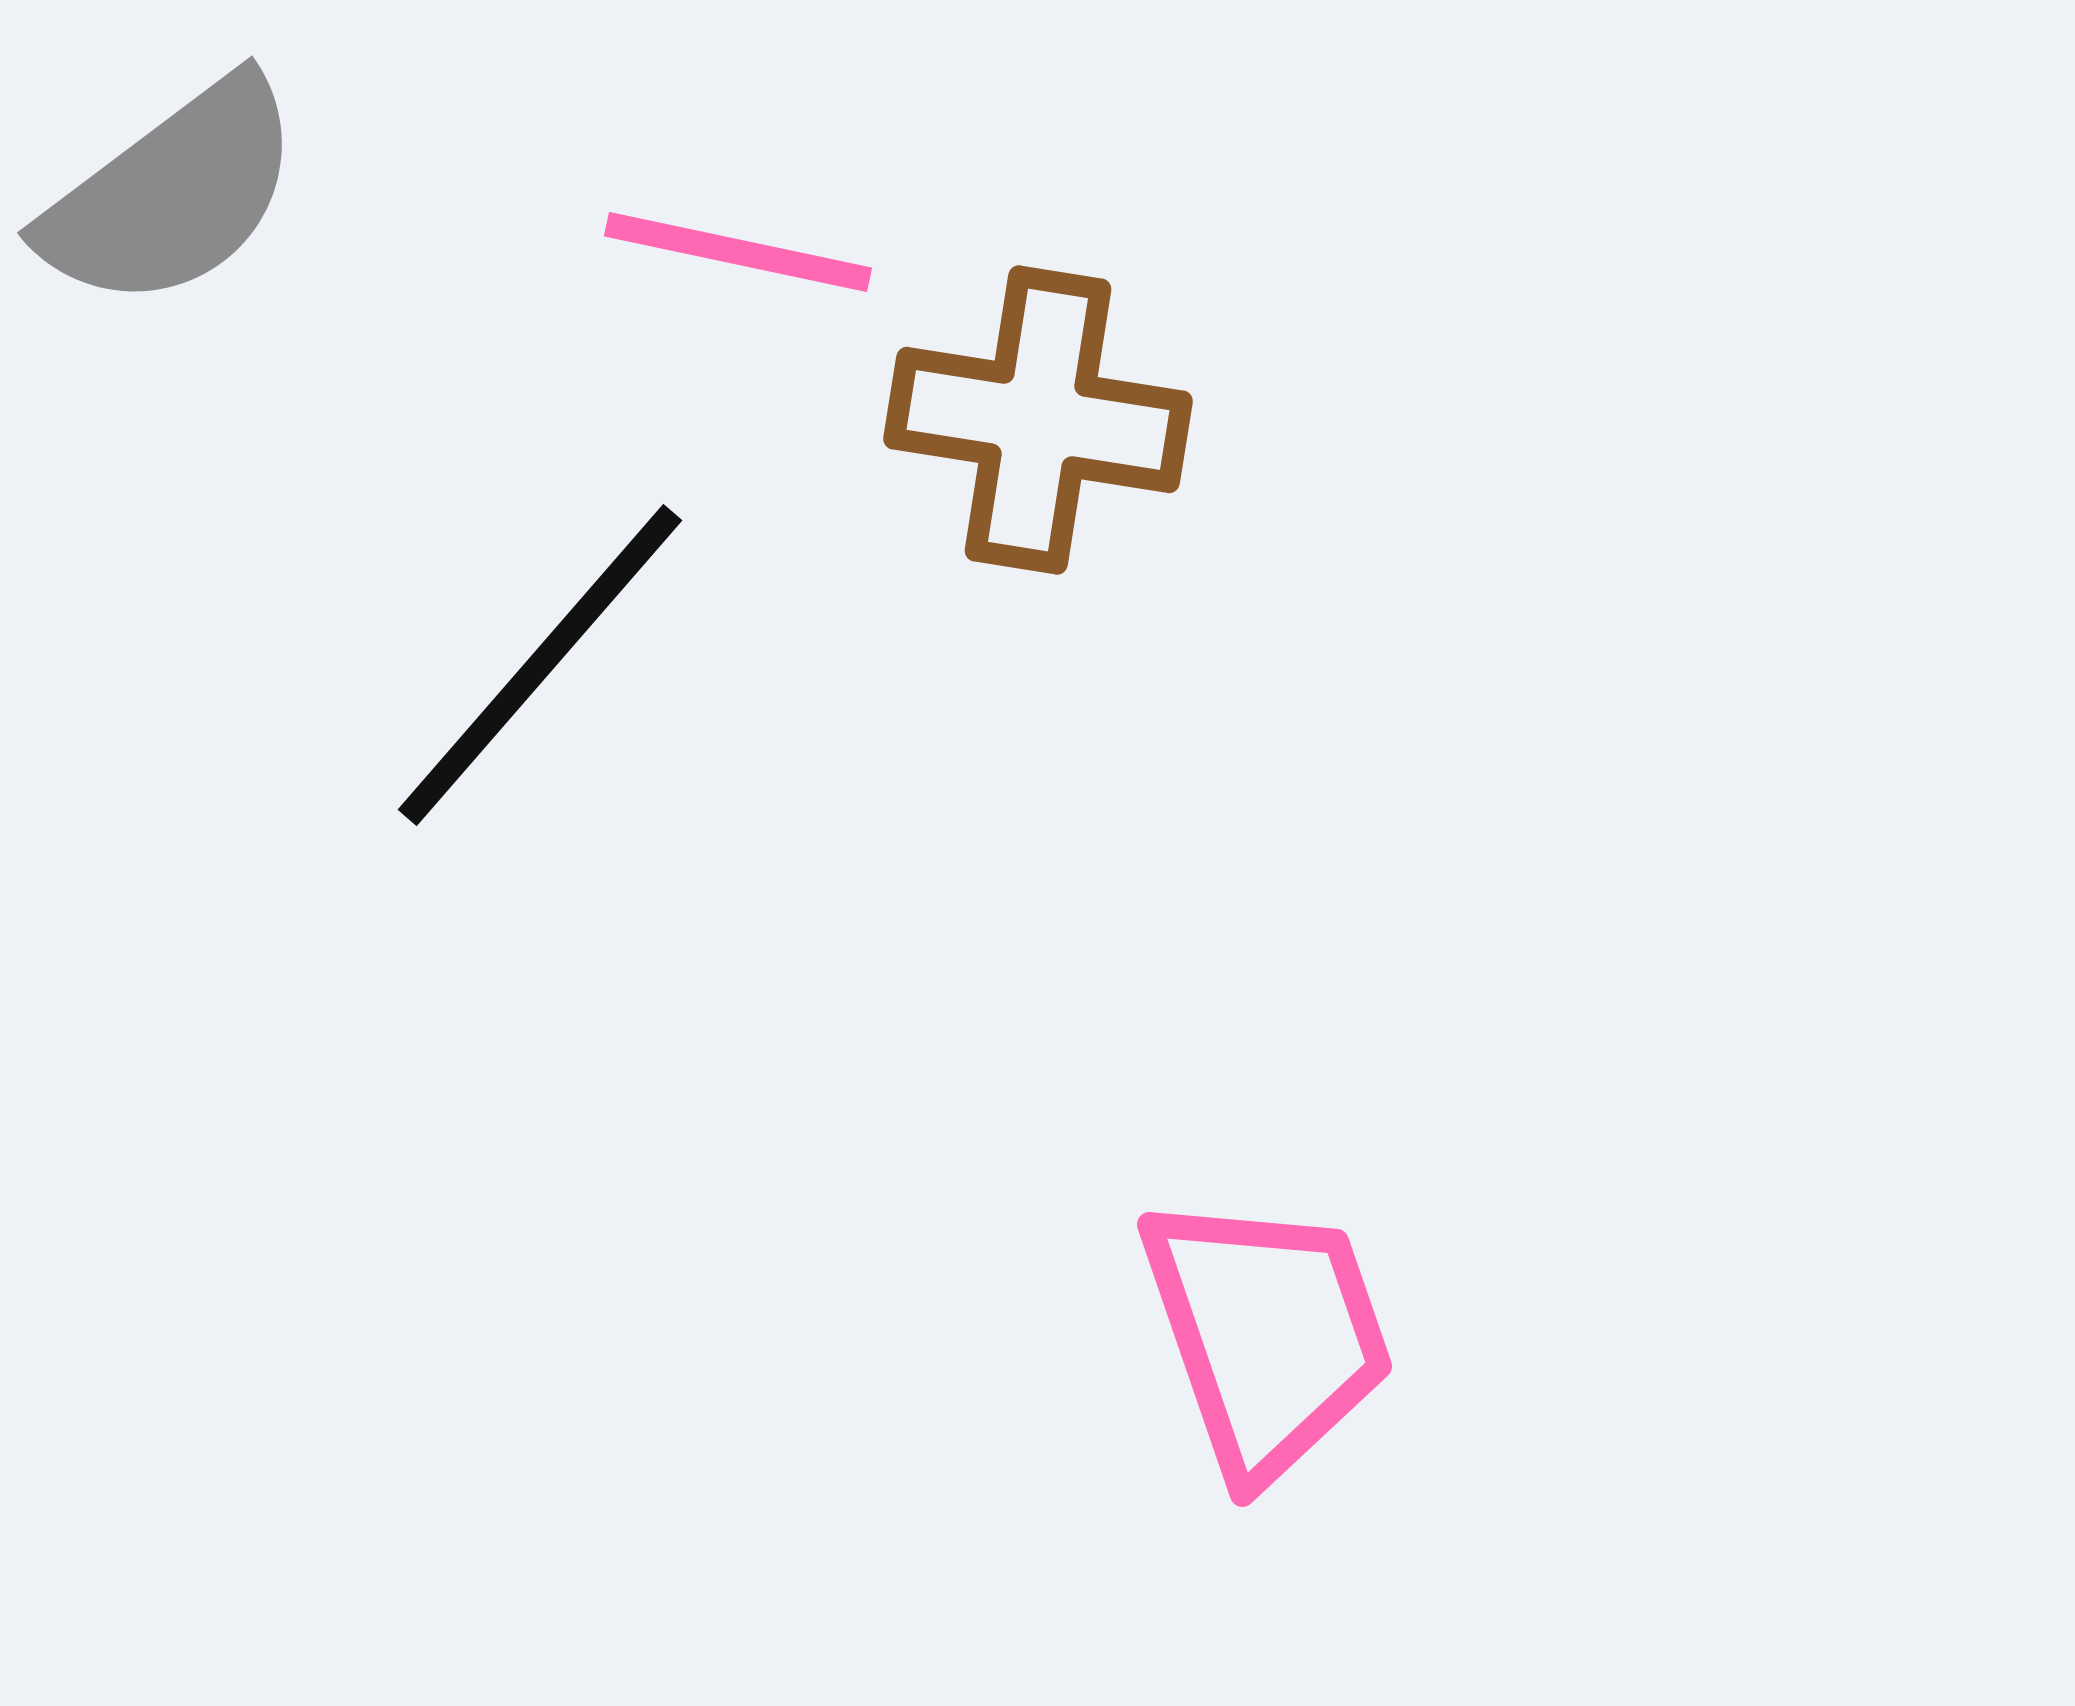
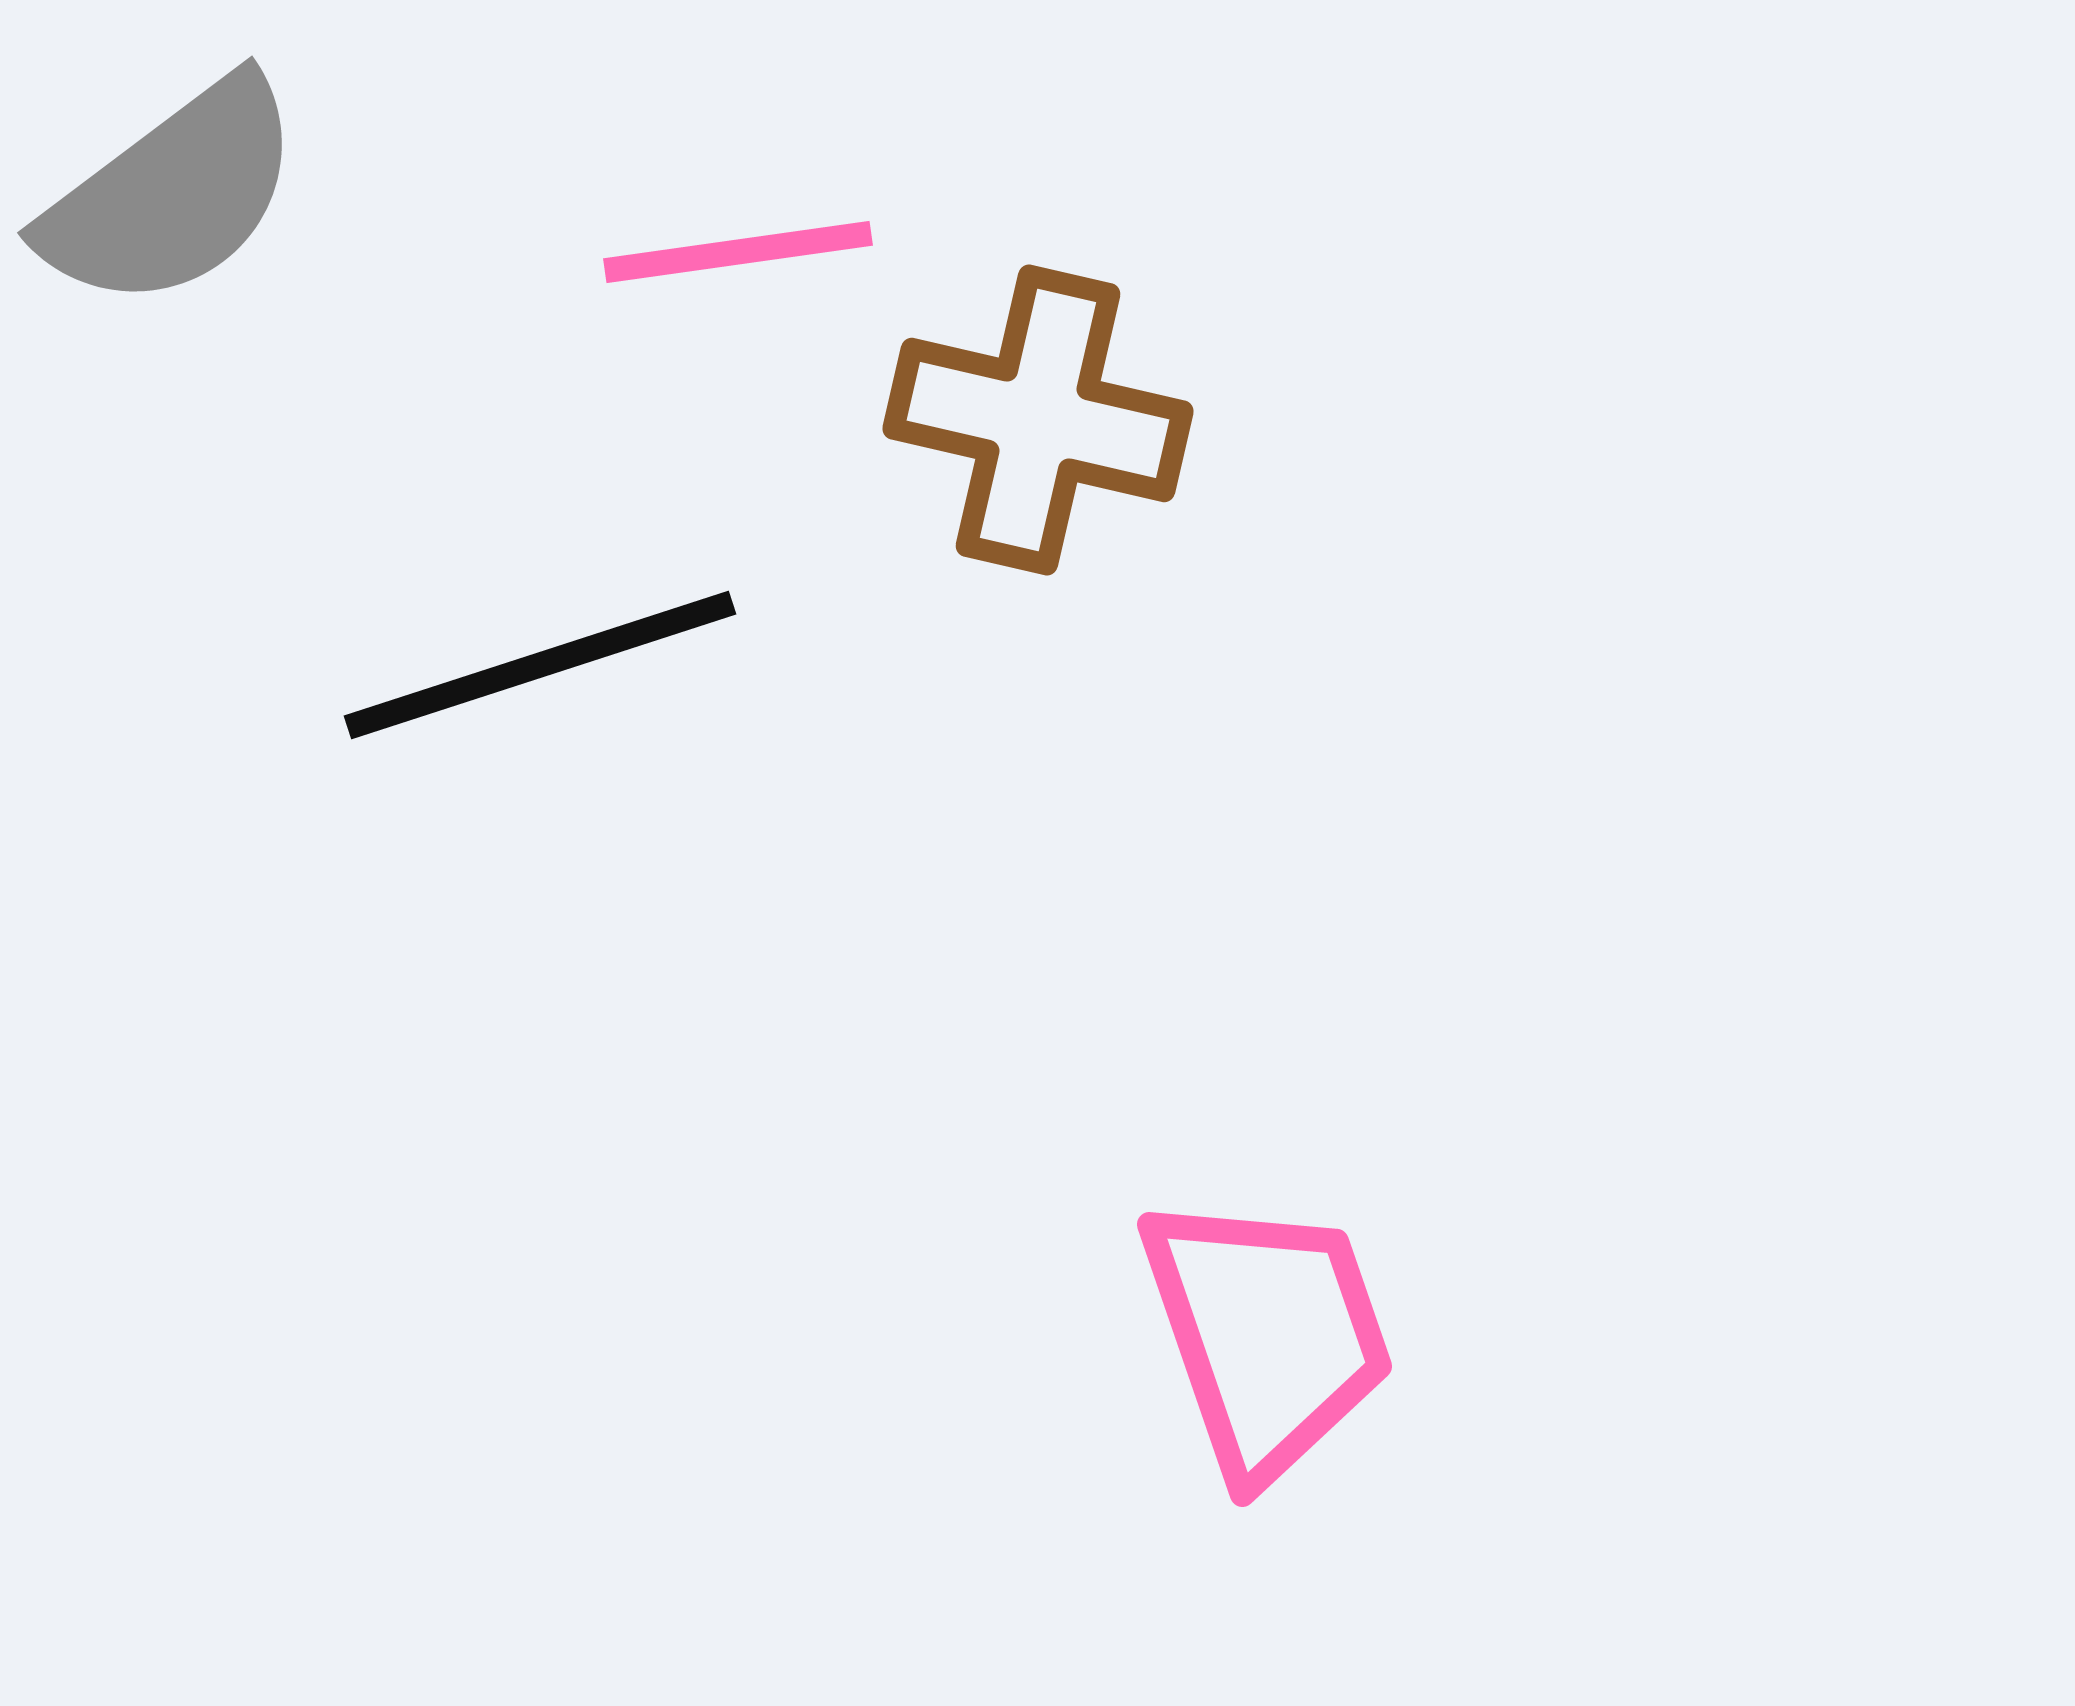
pink line: rotated 20 degrees counterclockwise
brown cross: rotated 4 degrees clockwise
black line: rotated 31 degrees clockwise
